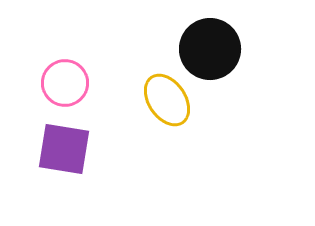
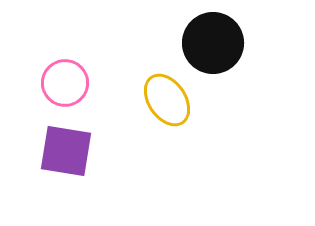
black circle: moved 3 px right, 6 px up
purple square: moved 2 px right, 2 px down
